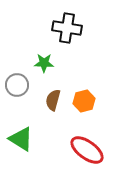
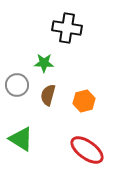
brown semicircle: moved 5 px left, 5 px up
